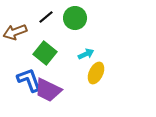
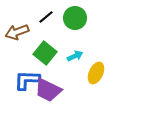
brown arrow: moved 2 px right
cyan arrow: moved 11 px left, 2 px down
blue L-shape: moved 2 px left; rotated 68 degrees counterclockwise
